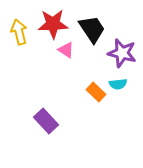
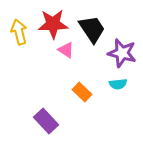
orange rectangle: moved 14 px left
